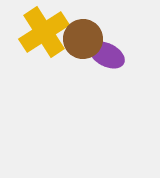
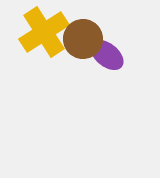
purple ellipse: rotated 12 degrees clockwise
